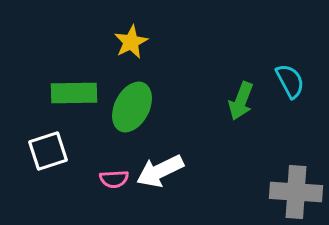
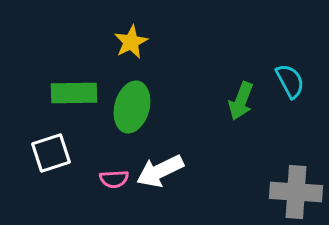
green ellipse: rotated 12 degrees counterclockwise
white square: moved 3 px right, 2 px down
